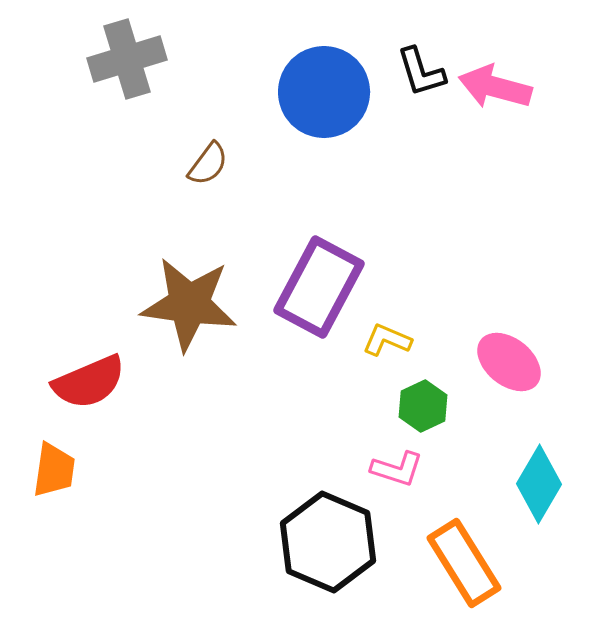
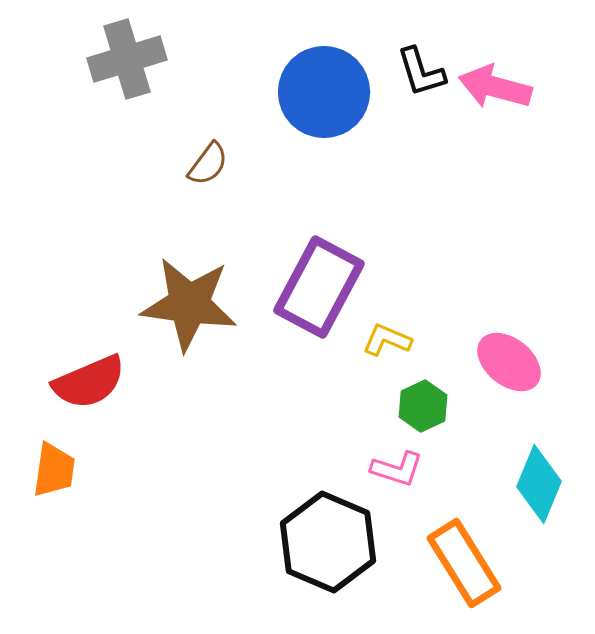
cyan diamond: rotated 8 degrees counterclockwise
